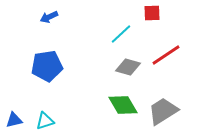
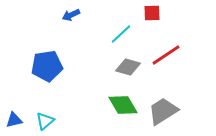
blue arrow: moved 22 px right, 2 px up
cyan triangle: rotated 24 degrees counterclockwise
